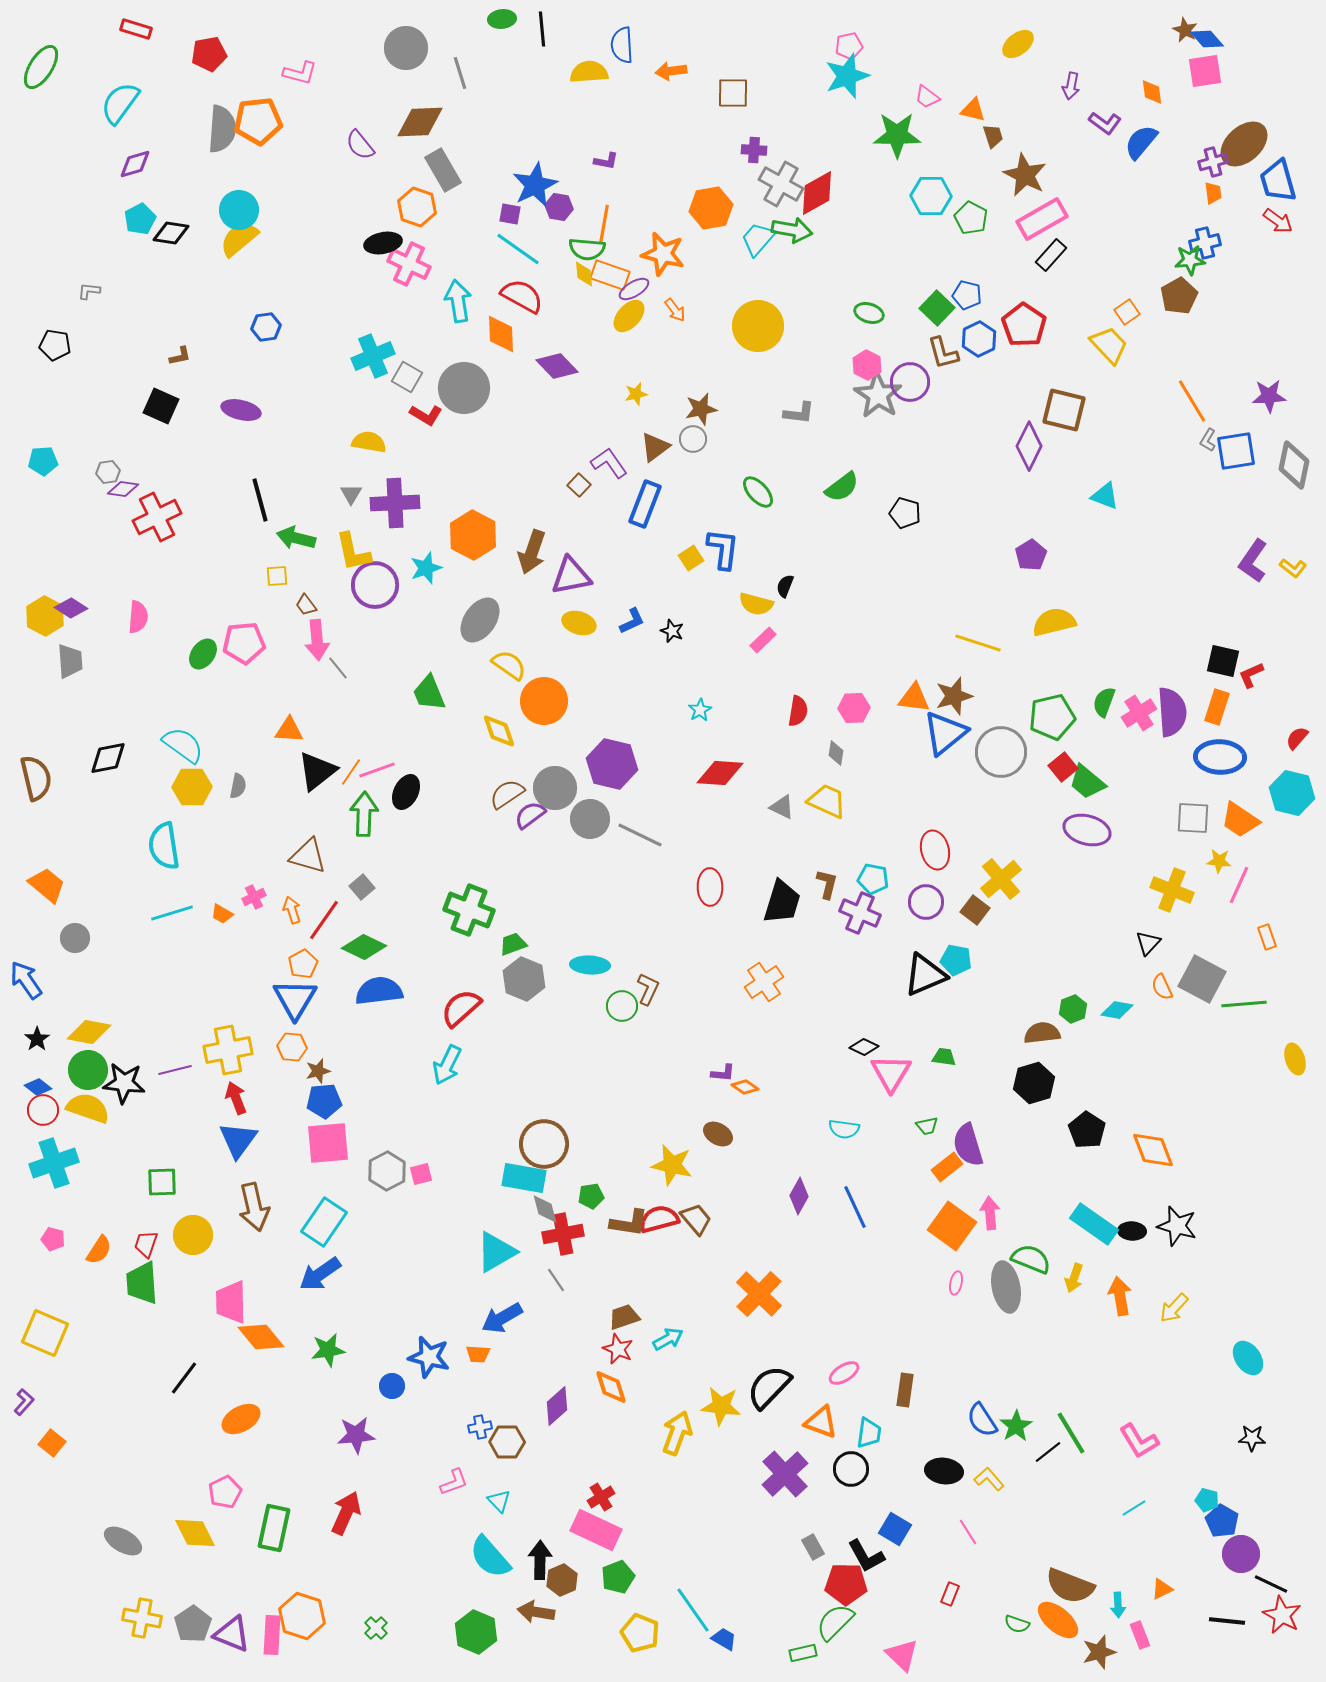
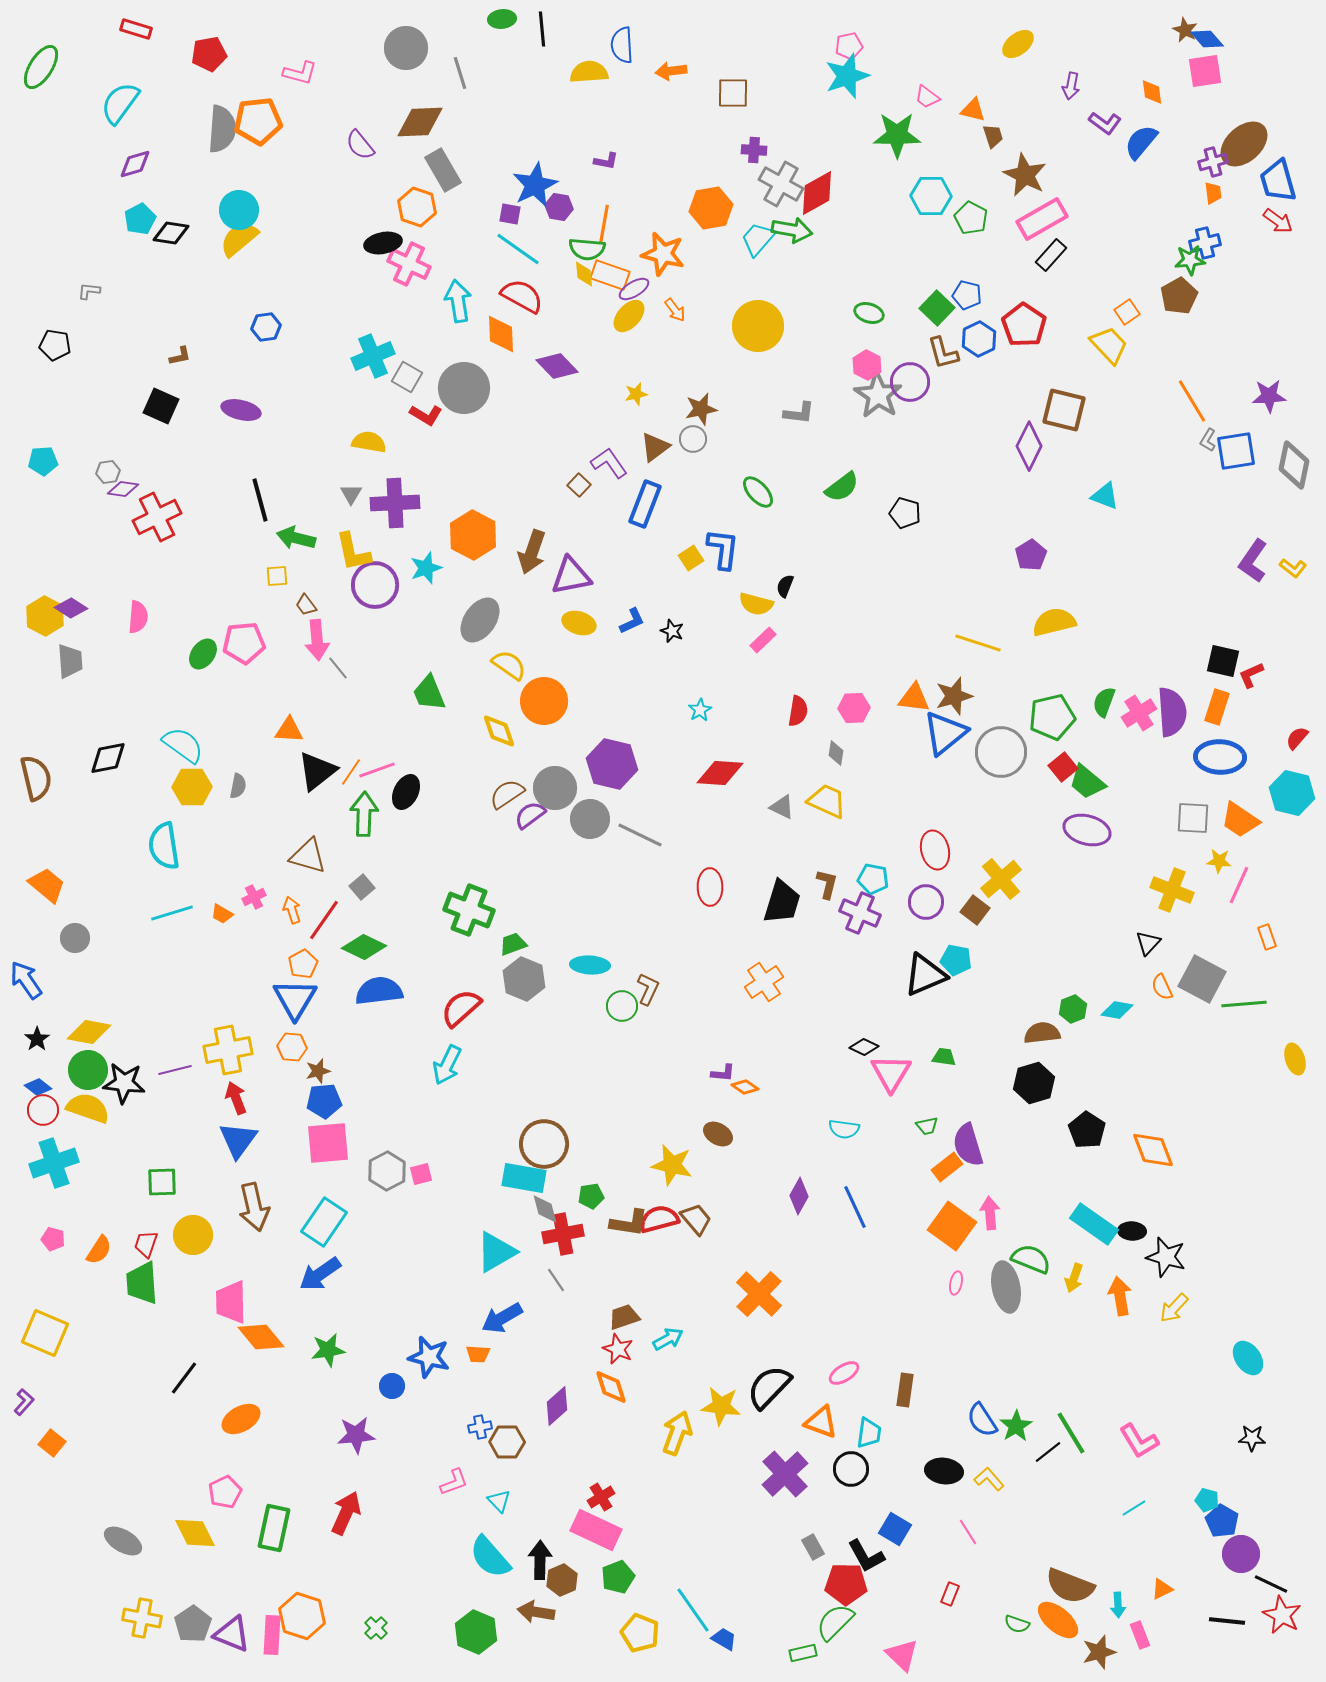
black star at (1177, 1226): moved 11 px left, 31 px down
